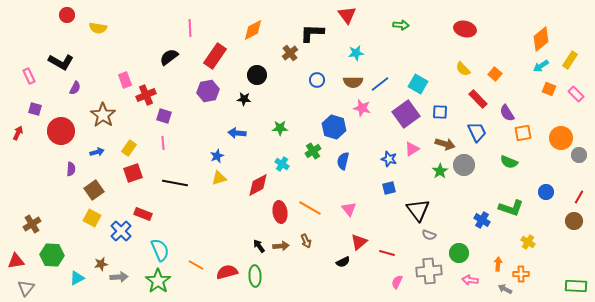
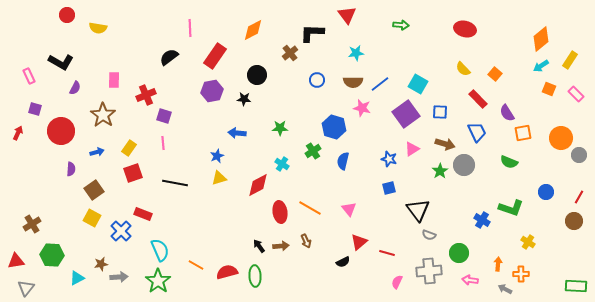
pink rectangle at (125, 80): moved 11 px left; rotated 21 degrees clockwise
purple hexagon at (208, 91): moved 4 px right
